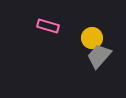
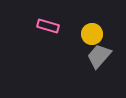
yellow circle: moved 4 px up
